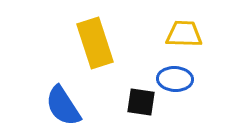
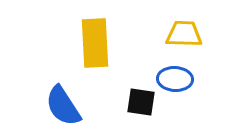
yellow rectangle: rotated 15 degrees clockwise
